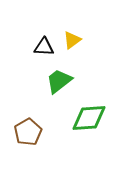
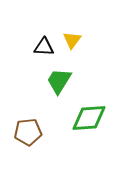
yellow triangle: rotated 18 degrees counterclockwise
green trapezoid: rotated 20 degrees counterclockwise
brown pentagon: rotated 24 degrees clockwise
